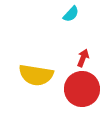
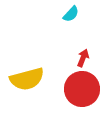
yellow semicircle: moved 9 px left, 4 px down; rotated 24 degrees counterclockwise
